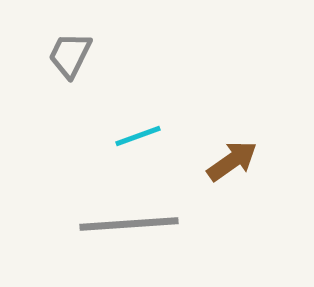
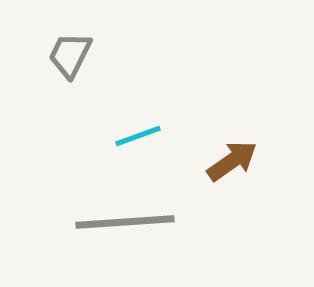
gray line: moved 4 px left, 2 px up
